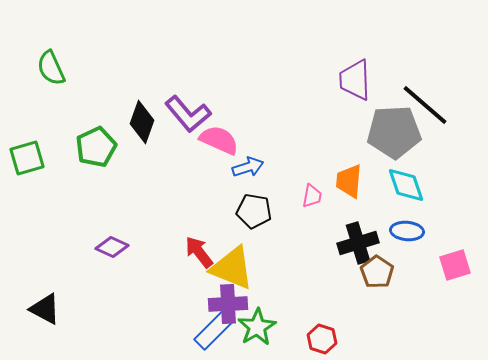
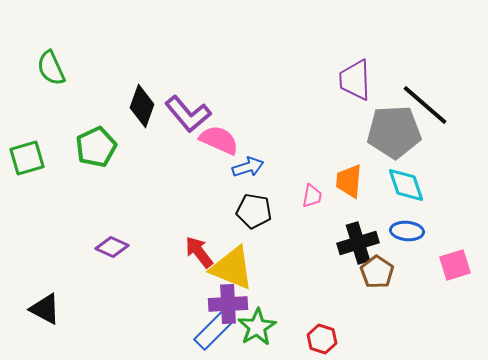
black diamond: moved 16 px up
